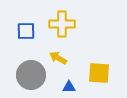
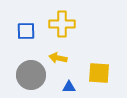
yellow arrow: rotated 18 degrees counterclockwise
